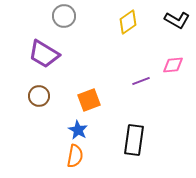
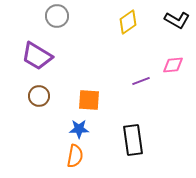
gray circle: moved 7 px left
purple trapezoid: moved 7 px left, 2 px down
orange square: rotated 25 degrees clockwise
blue star: moved 1 px right, 1 px up; rotated 30 degrees counterclockwise
black rectangle: moved 1 px left; rotated 16 degrees counterclockwise
